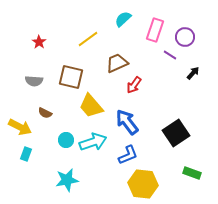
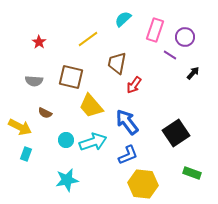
brown trapezoid: rotated 55 degrees counterclockwise
